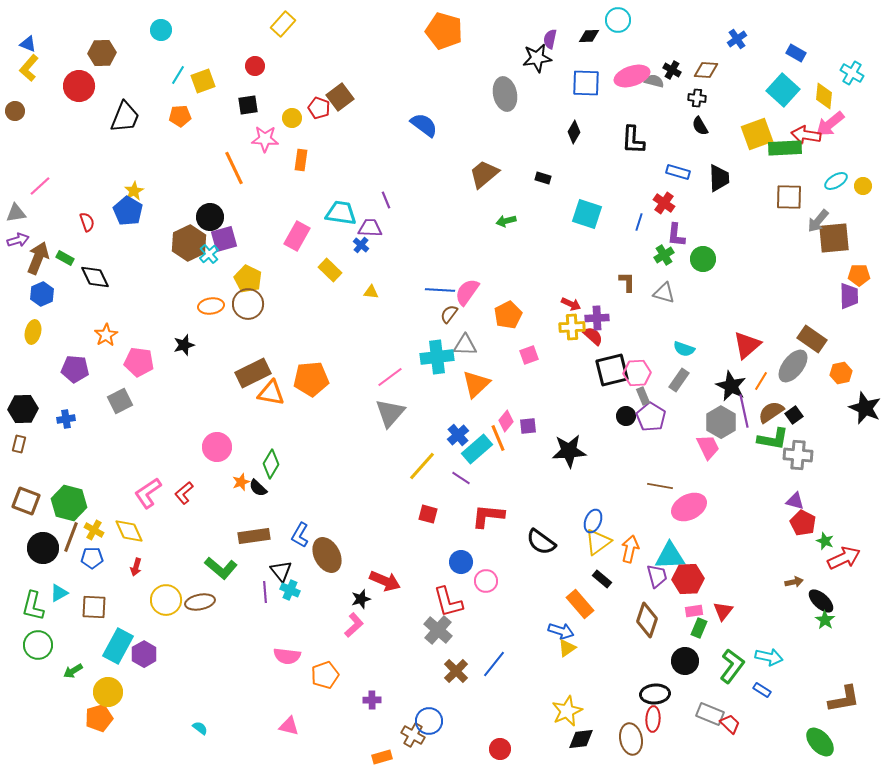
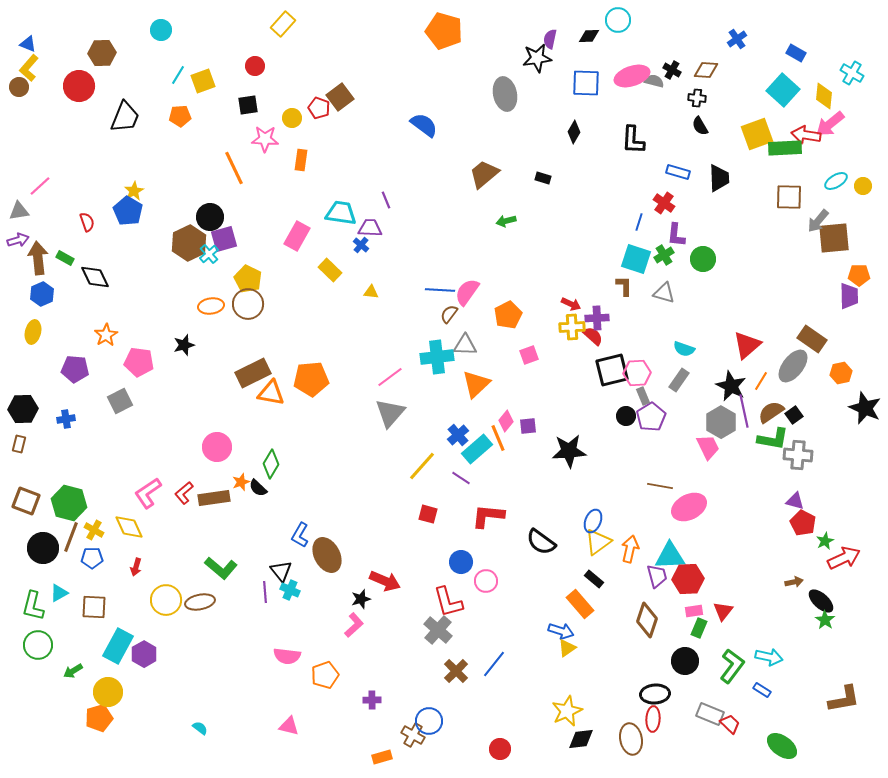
brown circle at (15, 111): moved 4 px right, 24 px up
gray triangle at (16, 213): moved 3 px right, 2 px up
cyan square at (587, 214): moved 49 px right, 45 px down
brown arrow at (38, 258): rotated 28 degrees counterclockwise
brown L-shape at (627, 282): moved 3 px left, 4 px down
purple pentagon at (651, 417): rotated 8 degrees clockwise
yellow diamond at (129, 531): moved 4 px up
brown rectangle at (254, 536): moved 40 px left, 38 px up
green star at (825, 541): rotated 24 degrees clockwise
black rectangle at (602, 579): moved 8 px left
green ellipse at (820, 742): moved 38 px left, 4 px down; rotated 12 degrees counterclockwise
